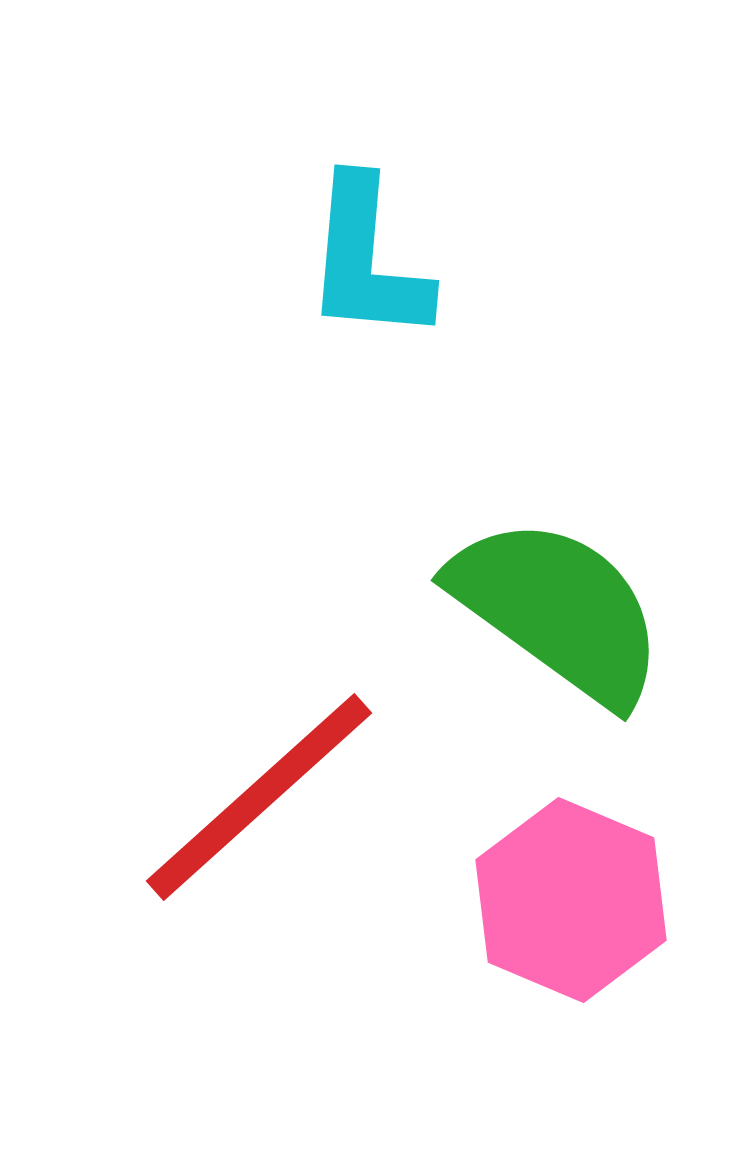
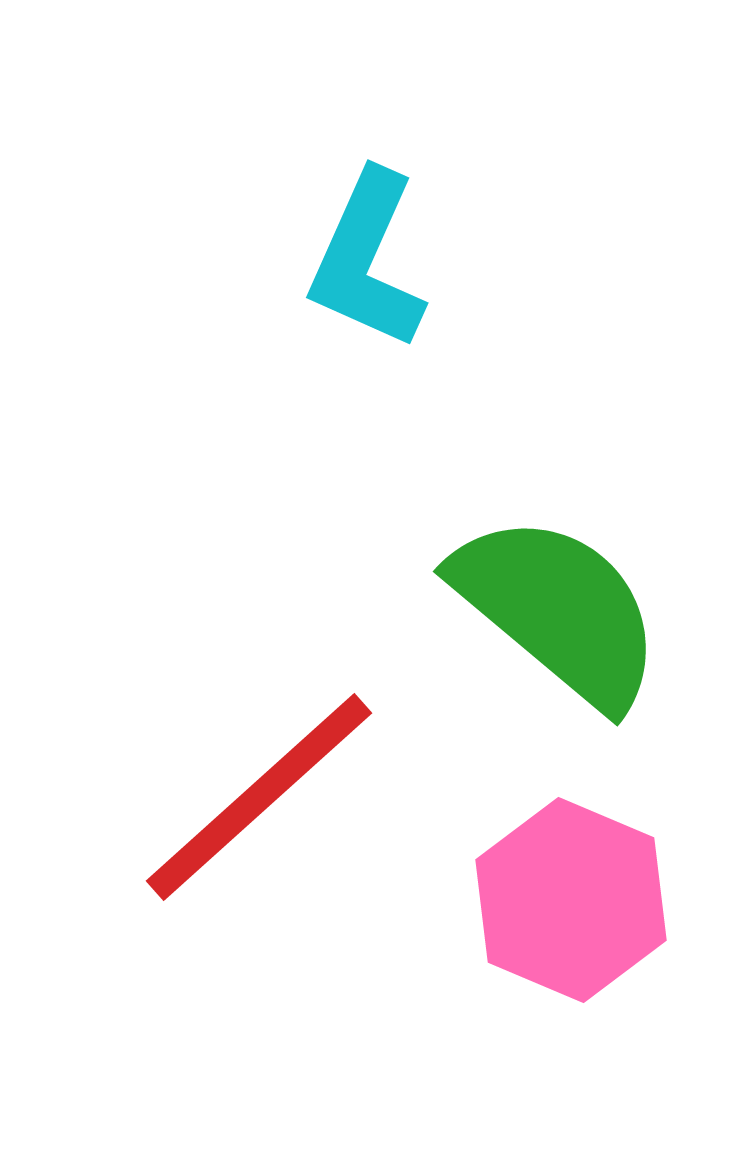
cyan L-shape: rotated 19 degrees clockwise
green semicircle: rotated 4 degrees clockwise
